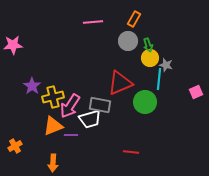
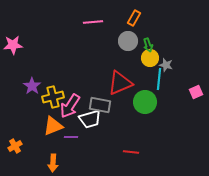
orange rectangle: moved 1 px up
purple line: moved 2 px down
